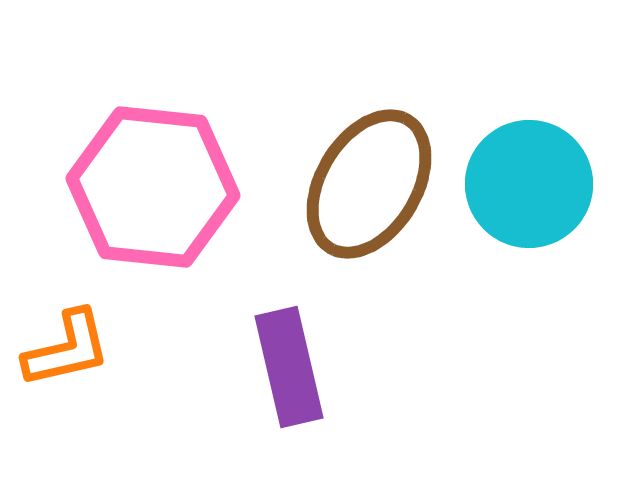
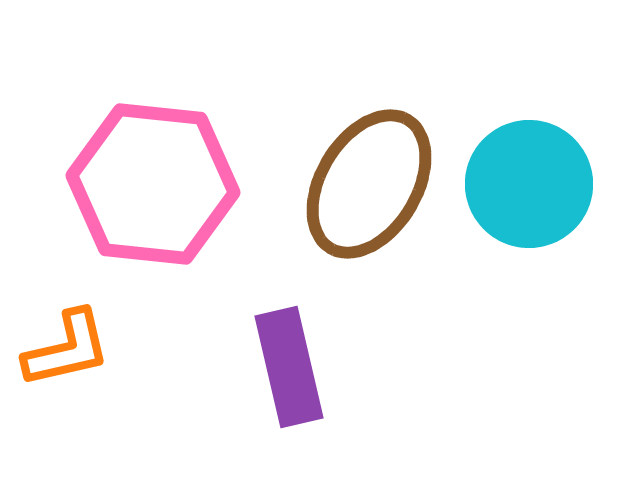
pink hexagon: moved 3 px up
